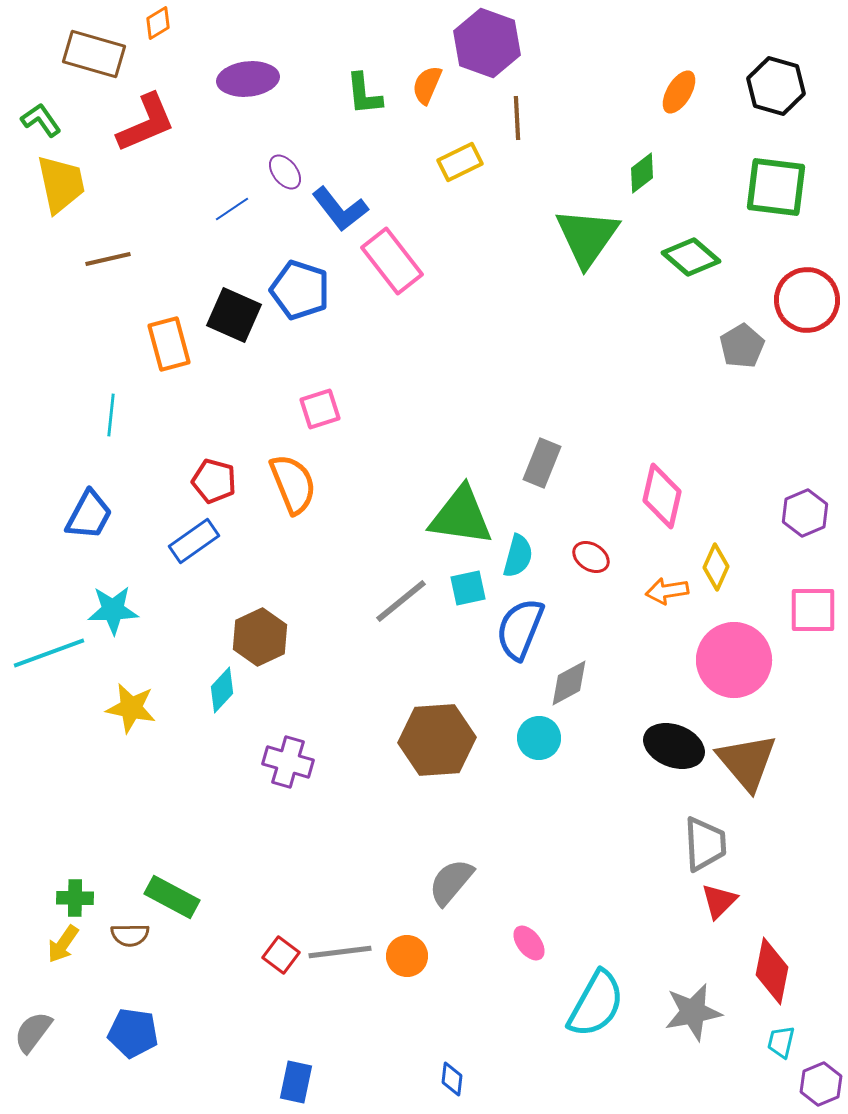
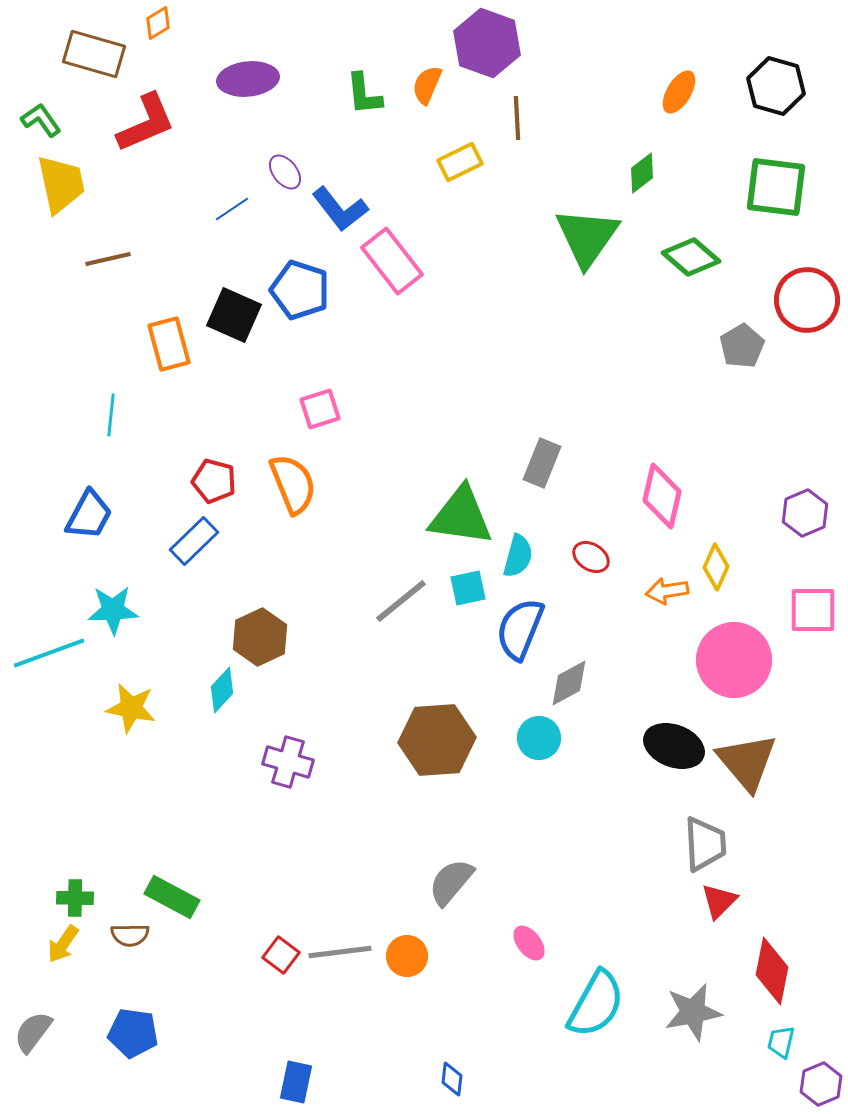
blue rectangle at (194, 541): rotated 9 degrees counterclockwise
